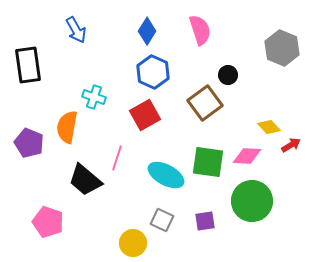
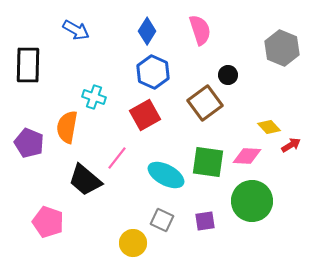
blue arrow: rotated 32 degrees counterclockwise
black rectangle: rotated 9 degrees clockwise
pink line: rotated 20 degrees clockwise
